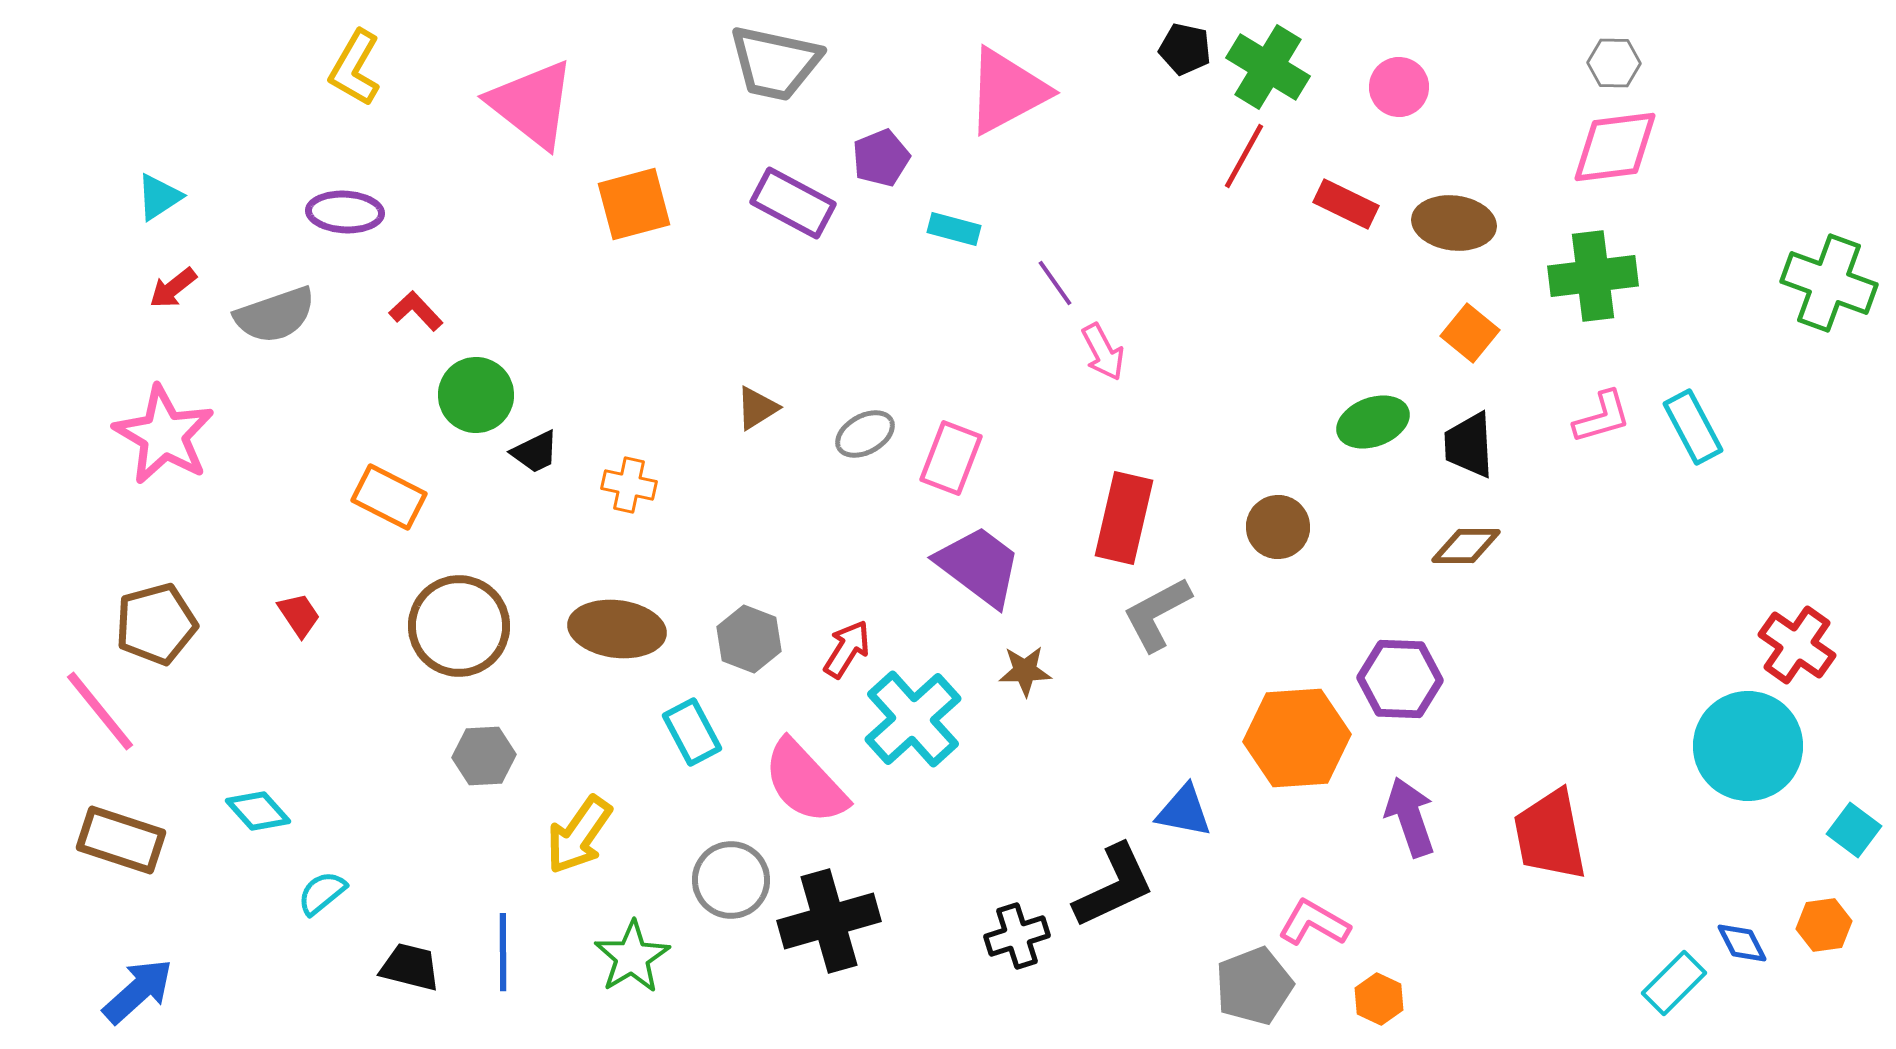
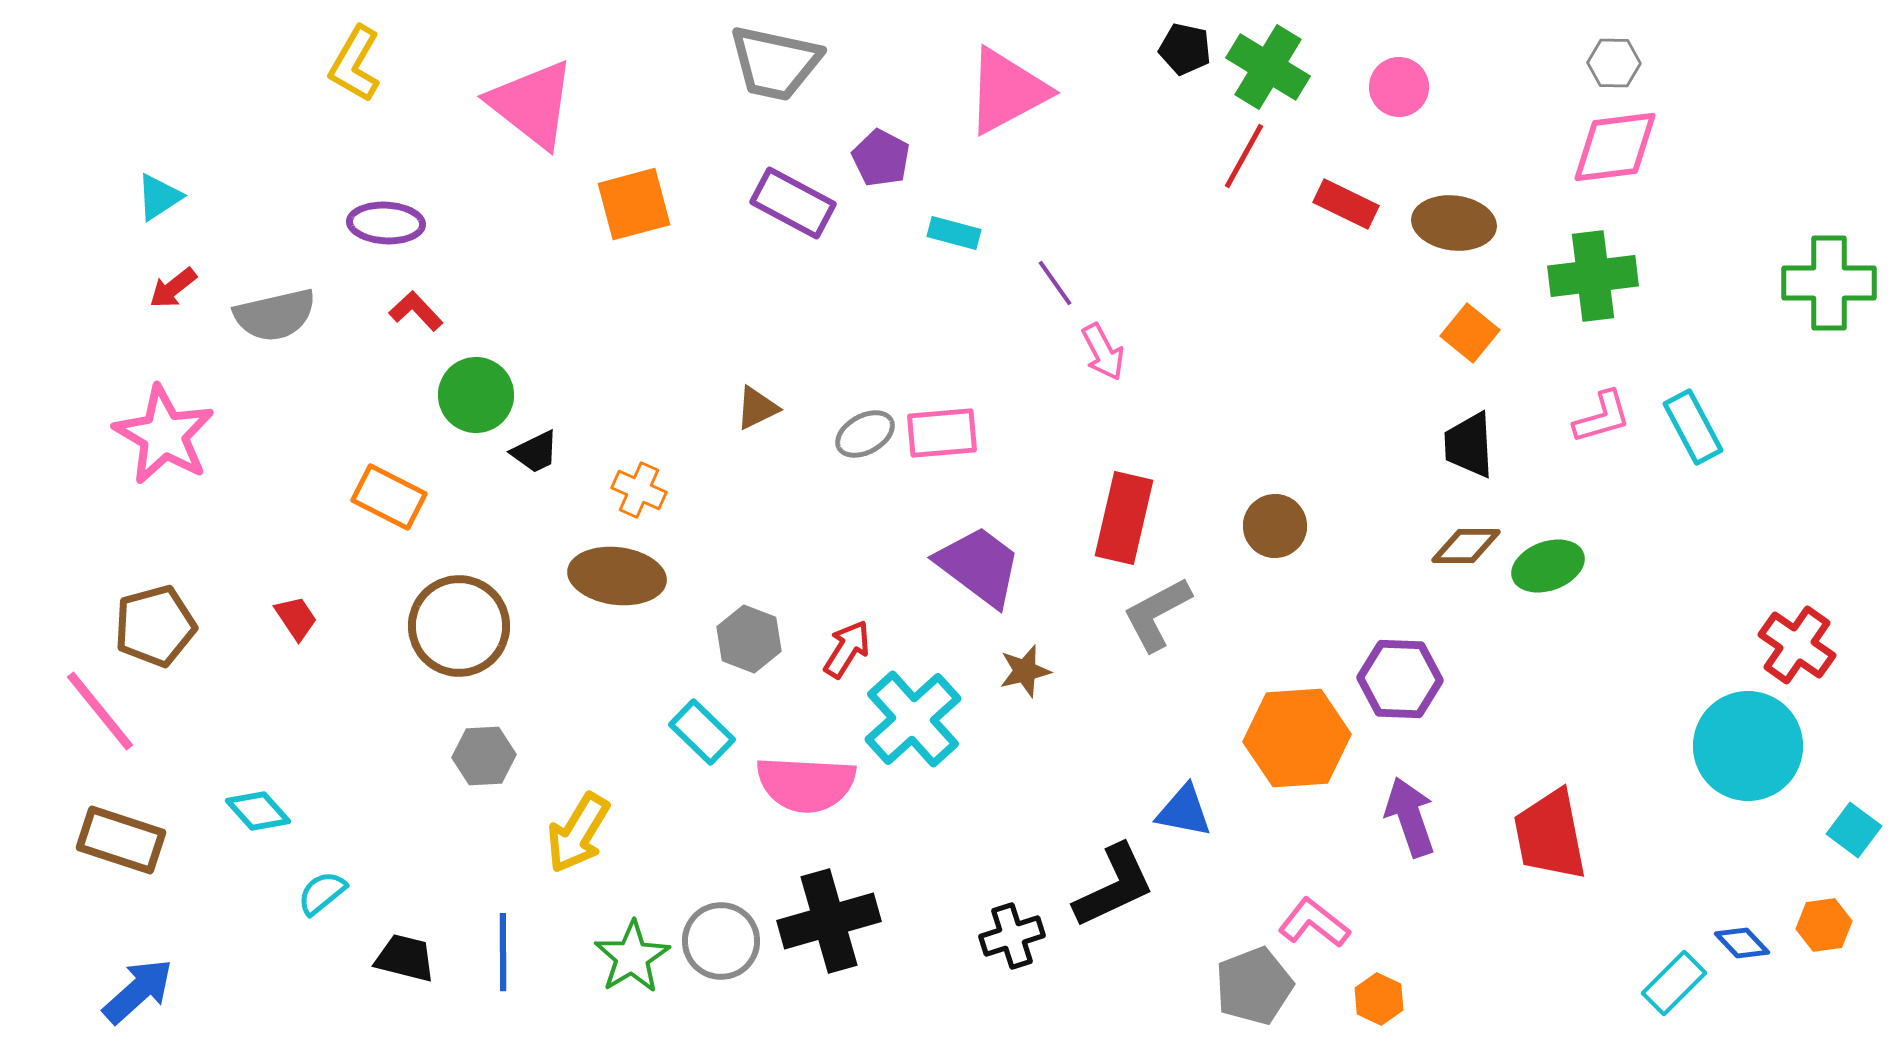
yellow L-shape at (355, 68): moved 4 px up
purple pentagon at (881, 158): rotated 22 degrees counterclockwise
purple ellipse at (345, 212): moved 41 px right, 11 px down
cyan rectangle at (954, 229): moved 4 px down
green cross at (1829, 283): rotated 20 degrees counterclockwise
gray semicircle at (275, 315): rotated 6 degrees clockwise
brown triangle at (757, 408): rotated 6 degrees clockwise
green ellipse at (1373, 422): moved 175 px right, 144 px down
pink rectangle at (951, 458): moved 9 px left, 25 px up; rotated 64 degrees clockwise
orange cross at (629, 485): moved 10 px right, 5 px down; rotated 12 degrees clockwise
brown circle at (1278, 527): moved 3 px left, 1 px up
red trapezoid at (299, 615): moved 3 px left, 3 px down
brown pentagon at (156, 624): moved 1 px left, 2 px down
brown ellipse at (617, 629): moved 53 px up
brown star at (1025, 671): rotated 12 degrees counterclockwise
cyan rectangle at (692, 732): moved 10 px right; rotated 18 degrees counterclockwise
pink semicircle at (805, 782): moved 1 px right, 2 px down; rotated 44 degrees counterclockwise
yellow arrow at (579, 835): moved 1 px left, 2 px up; rotated 4 degrees counterclockwise
gray circle at (731, 880): moved 10 px left, 61 px down
pink L-shape at (1314, 923): rotated 8 degrees clockwise
black cross at (1017, 936): moved 5 px left
blue diamond at (1742, 943): rotated 16 degrees counterclockwise
black trapezoid at (410, 967): moved 5 px left, 9 px up
